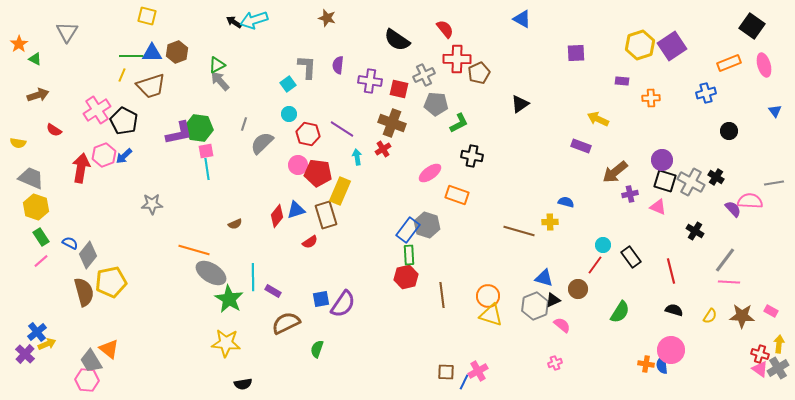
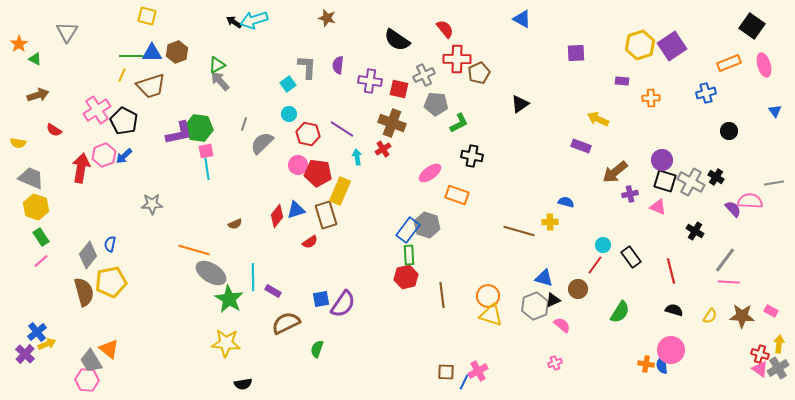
blue semicircle at (70, 243): moved 40 px right, 1 px down; rotated 105 degrees counterclockwise
